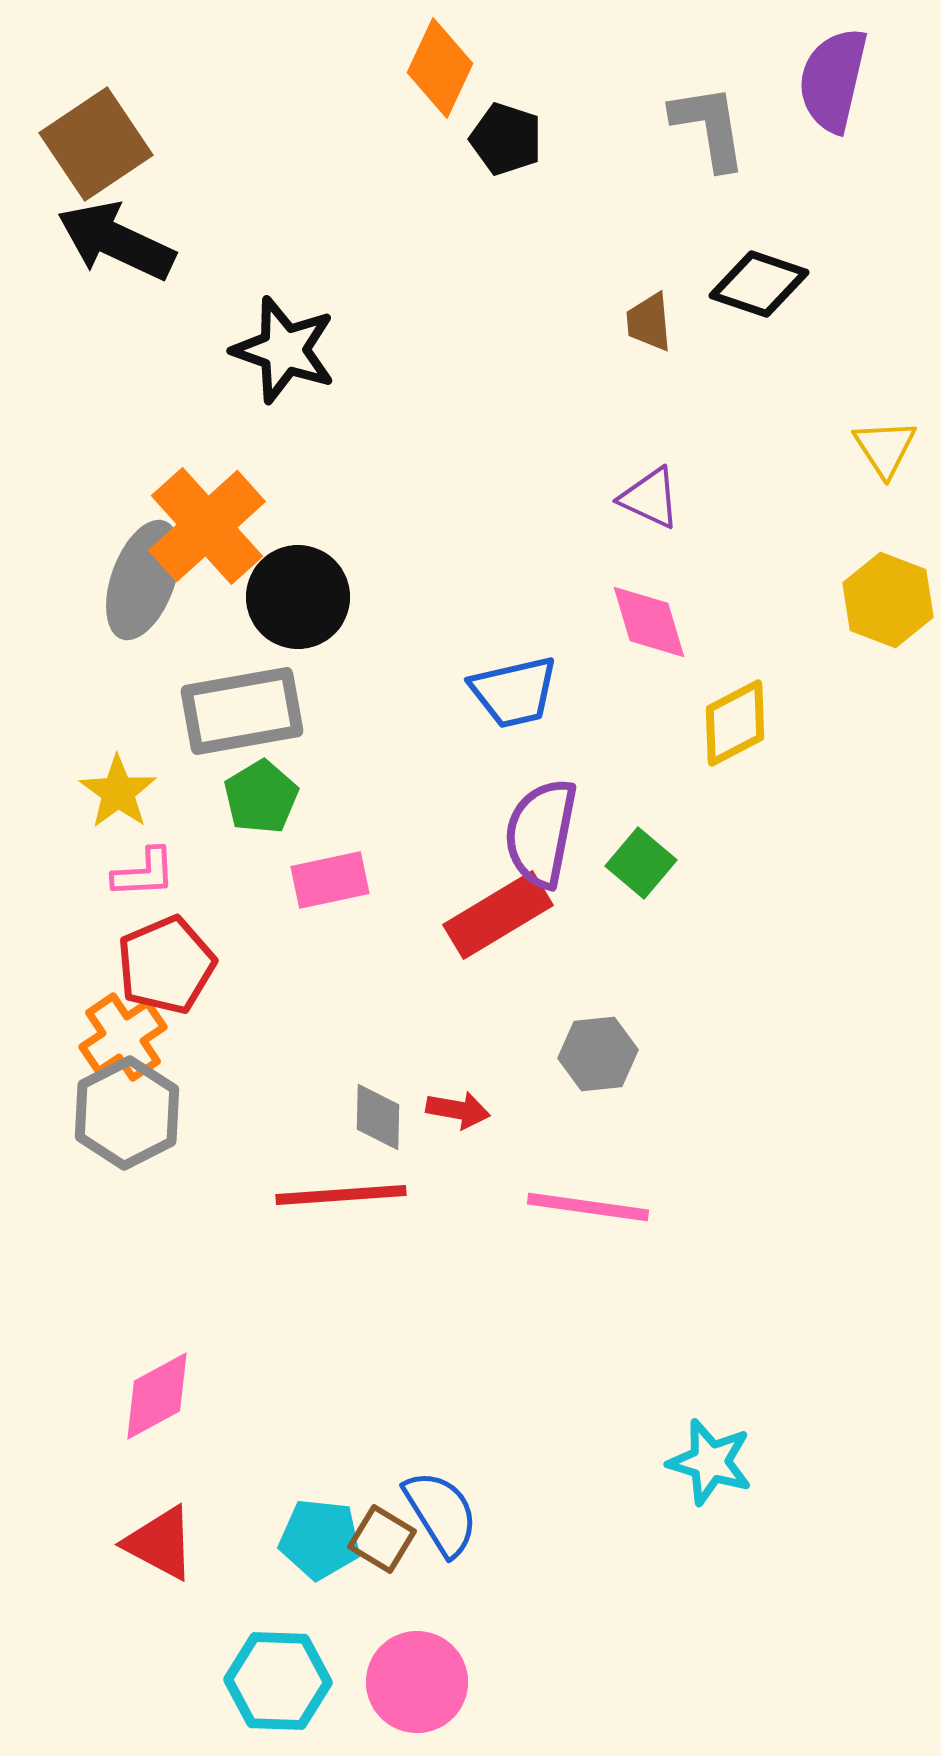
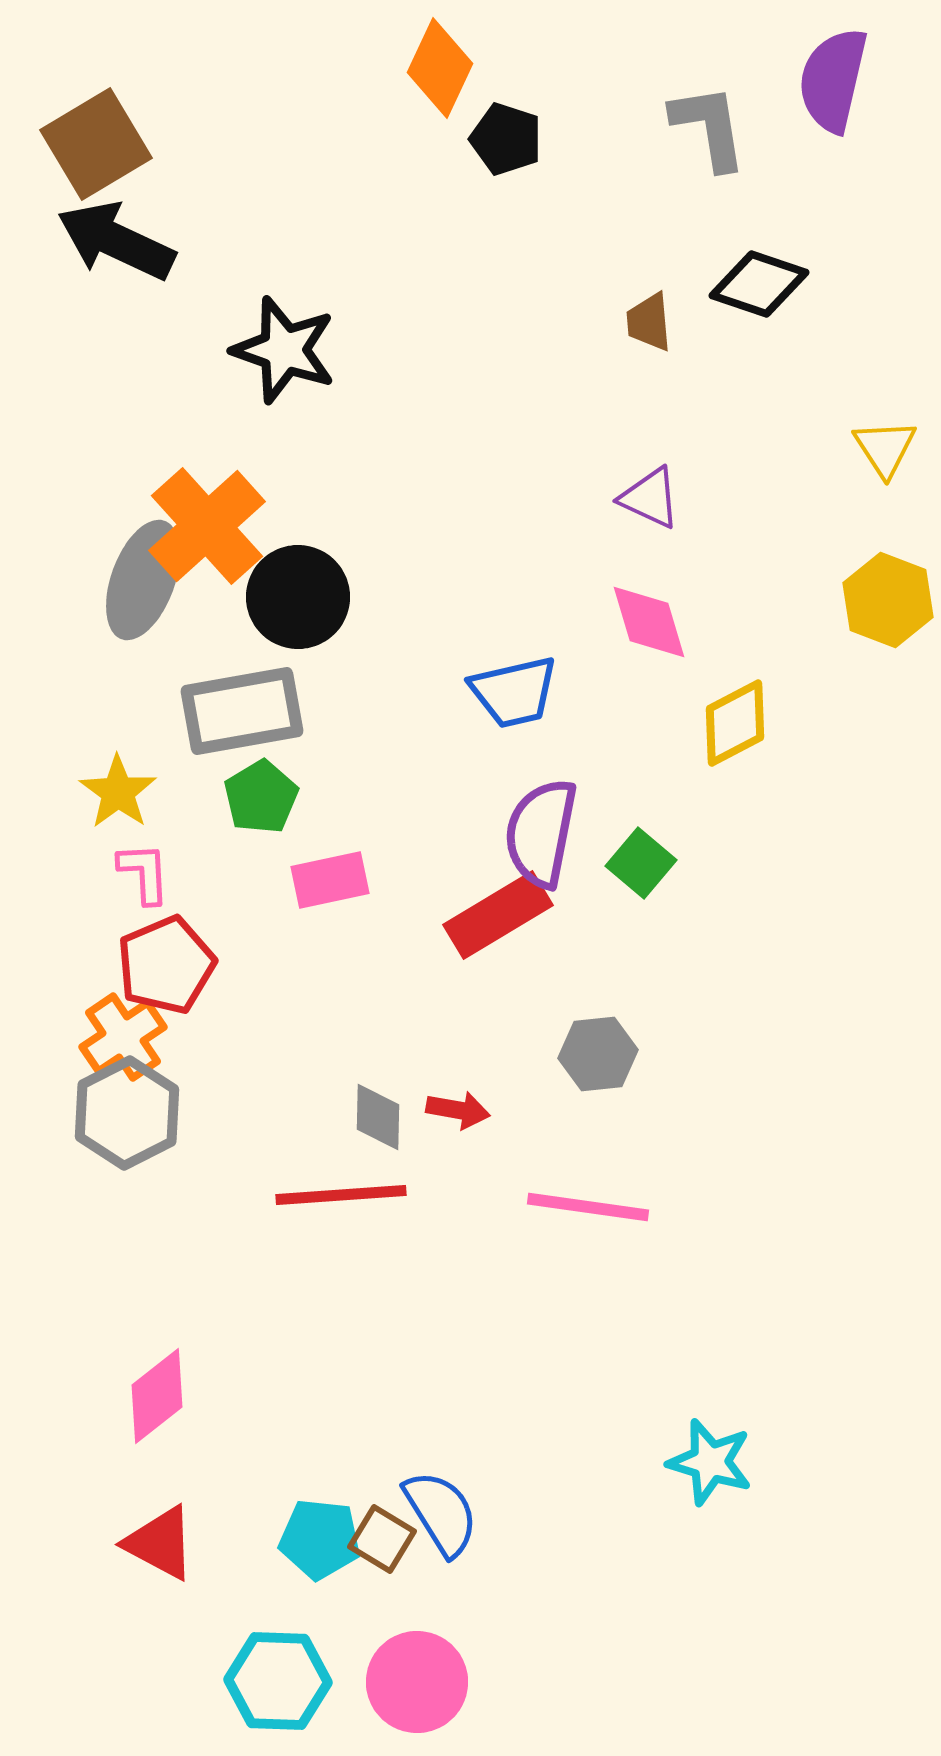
brown square at (96, 144): rotated 3 degrees clockwise
pink L-shape at (144, 873): rotated 90 degrees counterclockwise
pink diamond at (157, 1396): rotated 10 degrees counterclockwise
